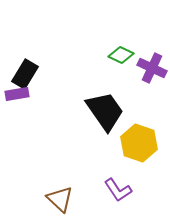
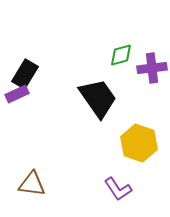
green diamond: rotated 40 degrees counterclockwise
purple cross: rotated 32 degrees counterclockwise
purple rectangle: rotated 15 degrees counterclockwise
black trapezoid: moved 7 px left, 13 px up
purple L-shape: moved 1 px up
brown triangle: moved 28 px left, 15 px up; rotated 36 degrees counterclockwise
